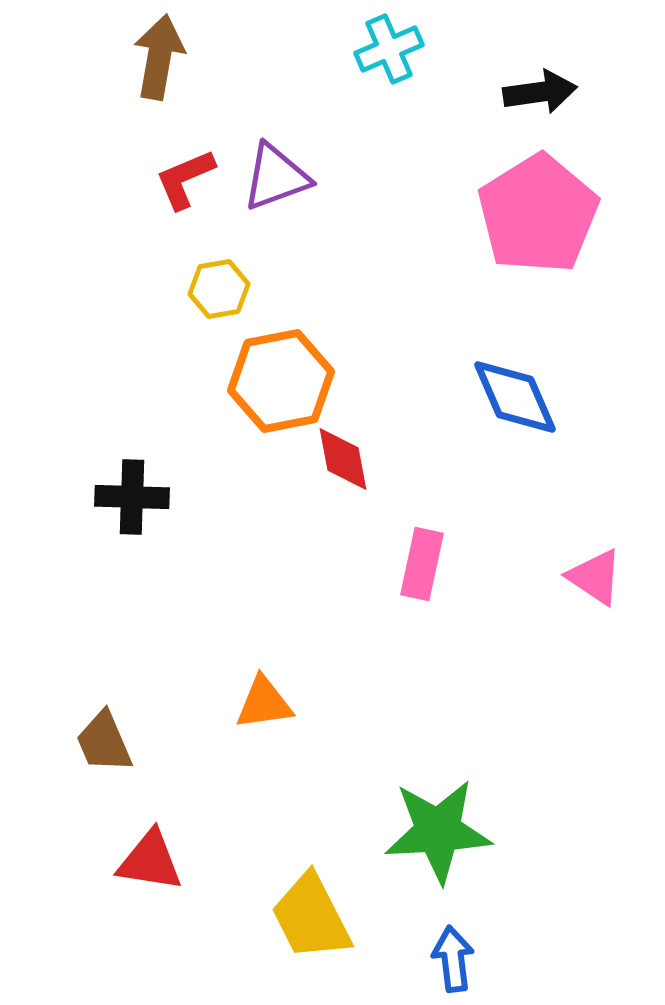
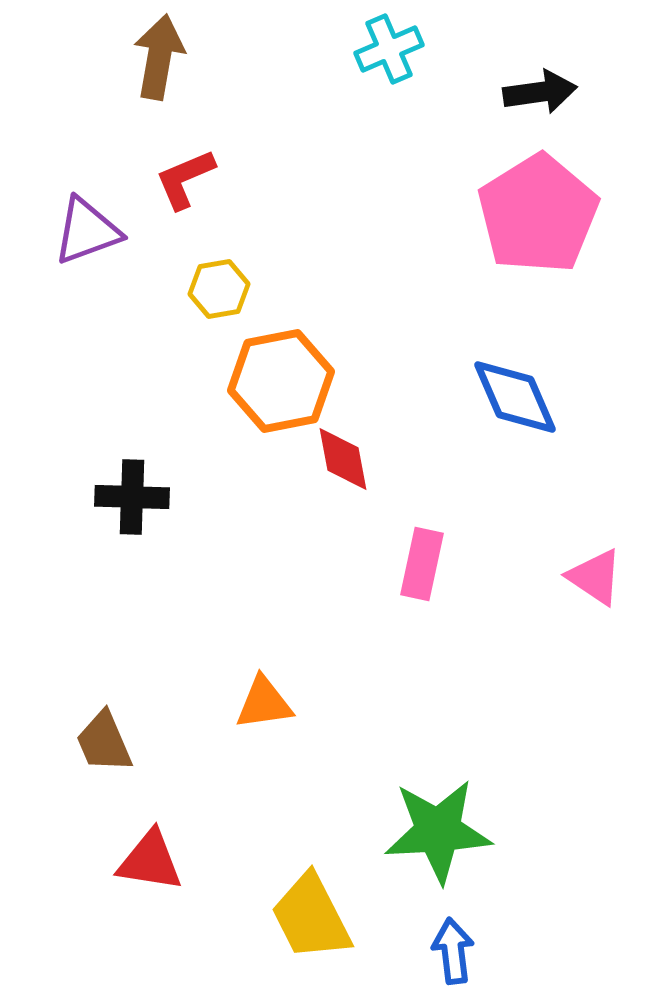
purple triangle: moved 189 px left, 54 px down
blue arrow: moved 8 px up
